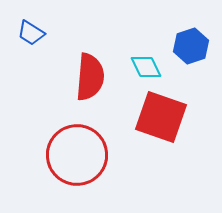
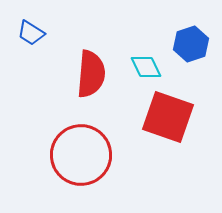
blue hexagon: moved 2 px up
red semicircle: moved 1 px right, 3 px up
red square: moved 7 px right
red circle: moved 4 px right
